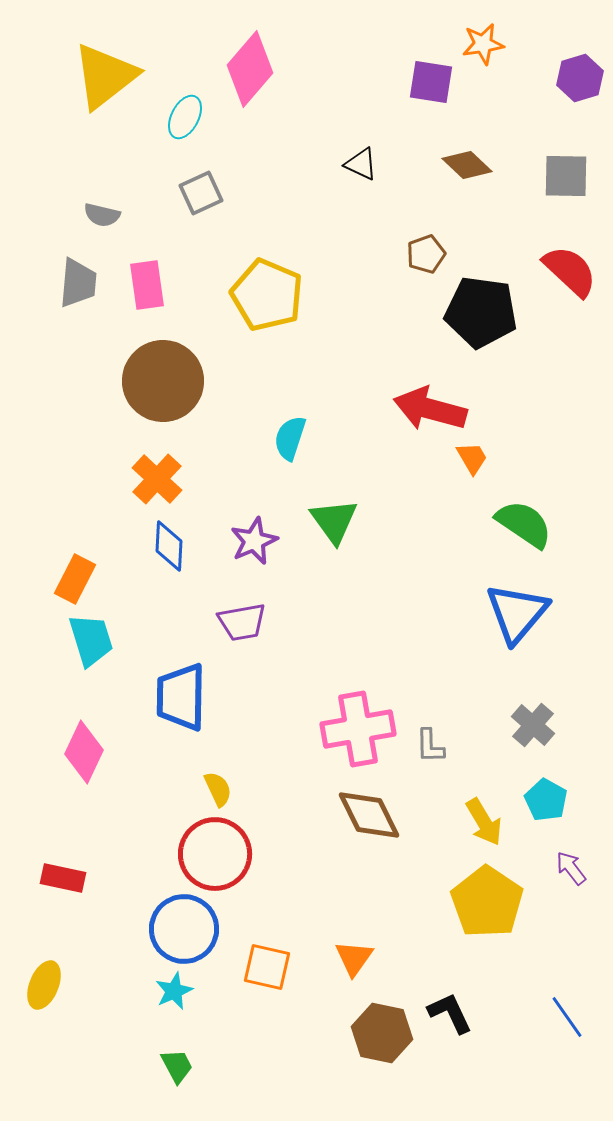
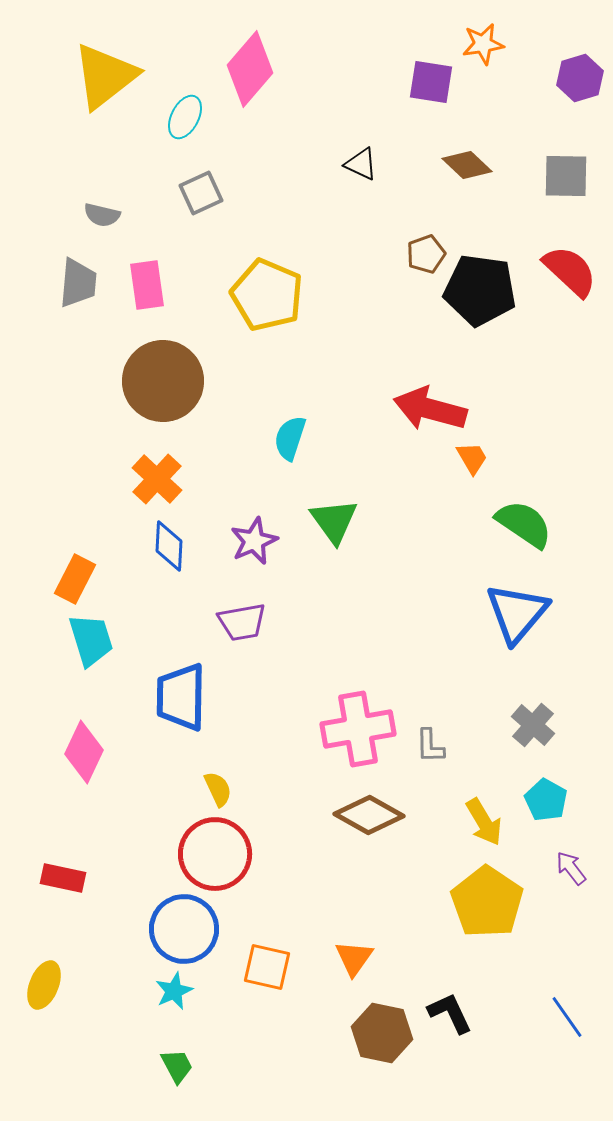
black pentagon at (481, 312): moved 1 px left, 22 px up
brown diamond at (369, 815): rotated 34 degrees counterclockwise
